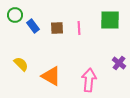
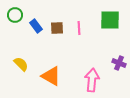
blue rectangle: moved 3 px right
purple cross: rotated 16 degrees counterclockwise
pink arrow: moved 3 px right
